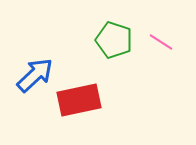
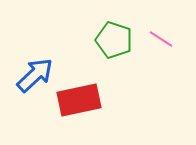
pink line: moved 3 px up
